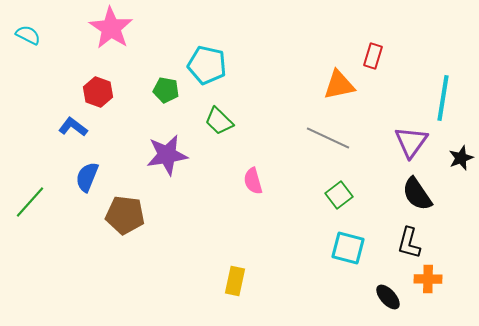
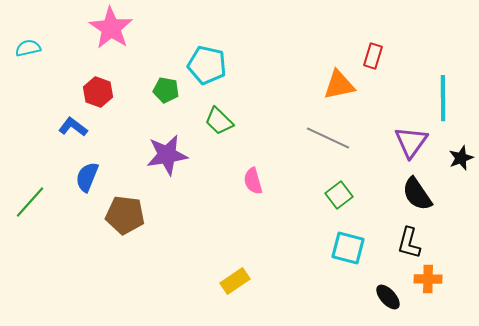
cyan semicircle: moved 13 px down; rotated 40 degrees counterclockwise
cyan line: rotated 9 degrees counterclockwise
yellow rectangle: rotated 44 degrees clockwise
